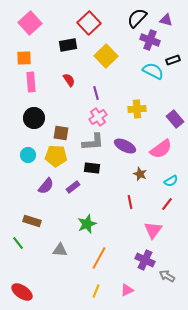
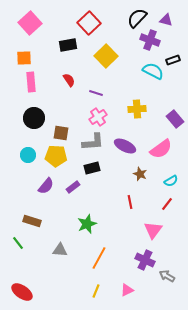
purple line at (96, 93): rotated 56 degrees counterclockwise
black rectangle at (92, 168): rotated 21 degrees counterclockwise
